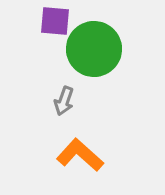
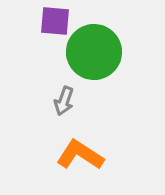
green circle: moved 3 px down
orange L-shape: rotated 9 degrees counterclockwise
